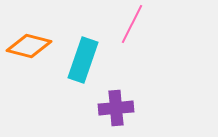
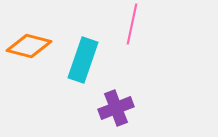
pink line: rotated 15 degrees counterclockwise
purple cross: rotated 16 degrees counterclockwise
